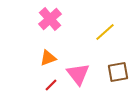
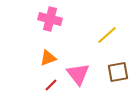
pink cross: rotated 35 degrees counterclockwise
yellow line: moved 2 px right, 3 px down
